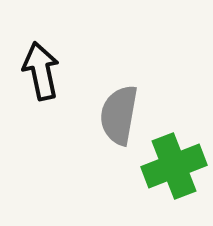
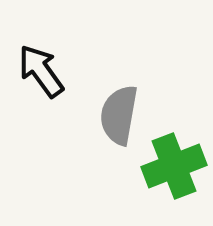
black arrow: rotated 24 degrees counterclockwise
